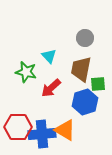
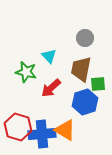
red hexagon: rotated 16 degrees clockwise
